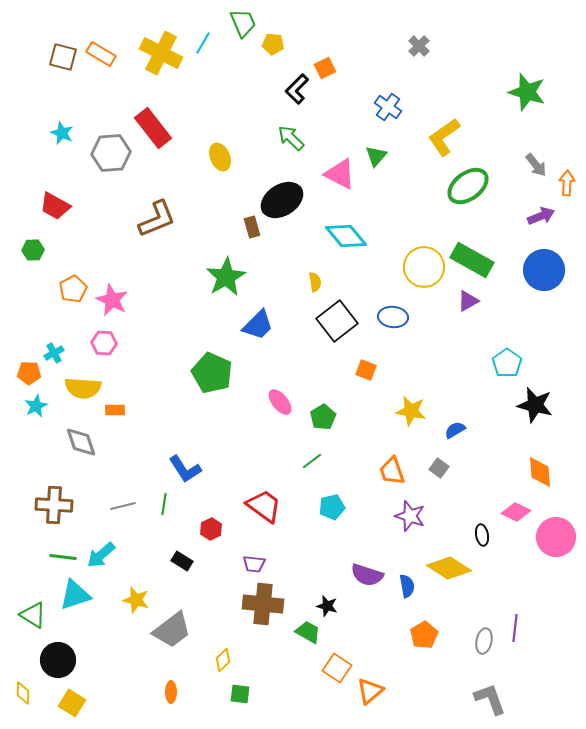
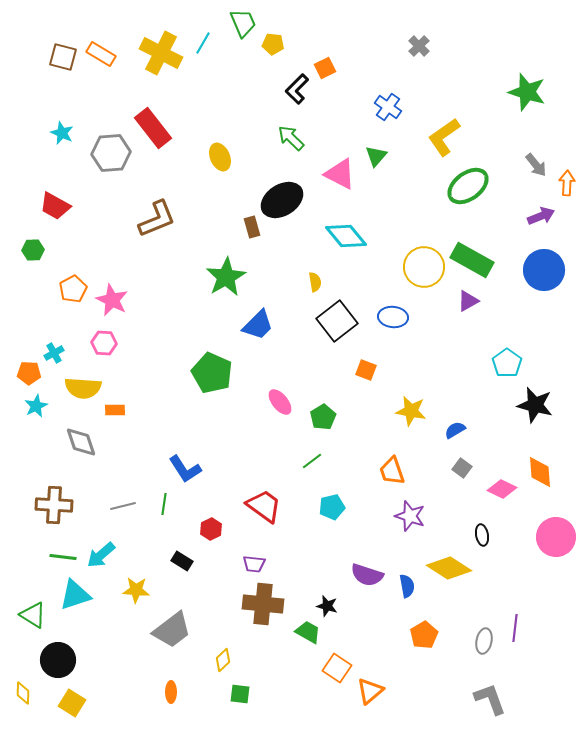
gray square at (439, 468): moved 23 px right
pink diamond at (516, 512): moved 14 px left, 23 px up
yellow star at (136, 600): moved 10 px up; rotated 12 degrees counterclockwise
